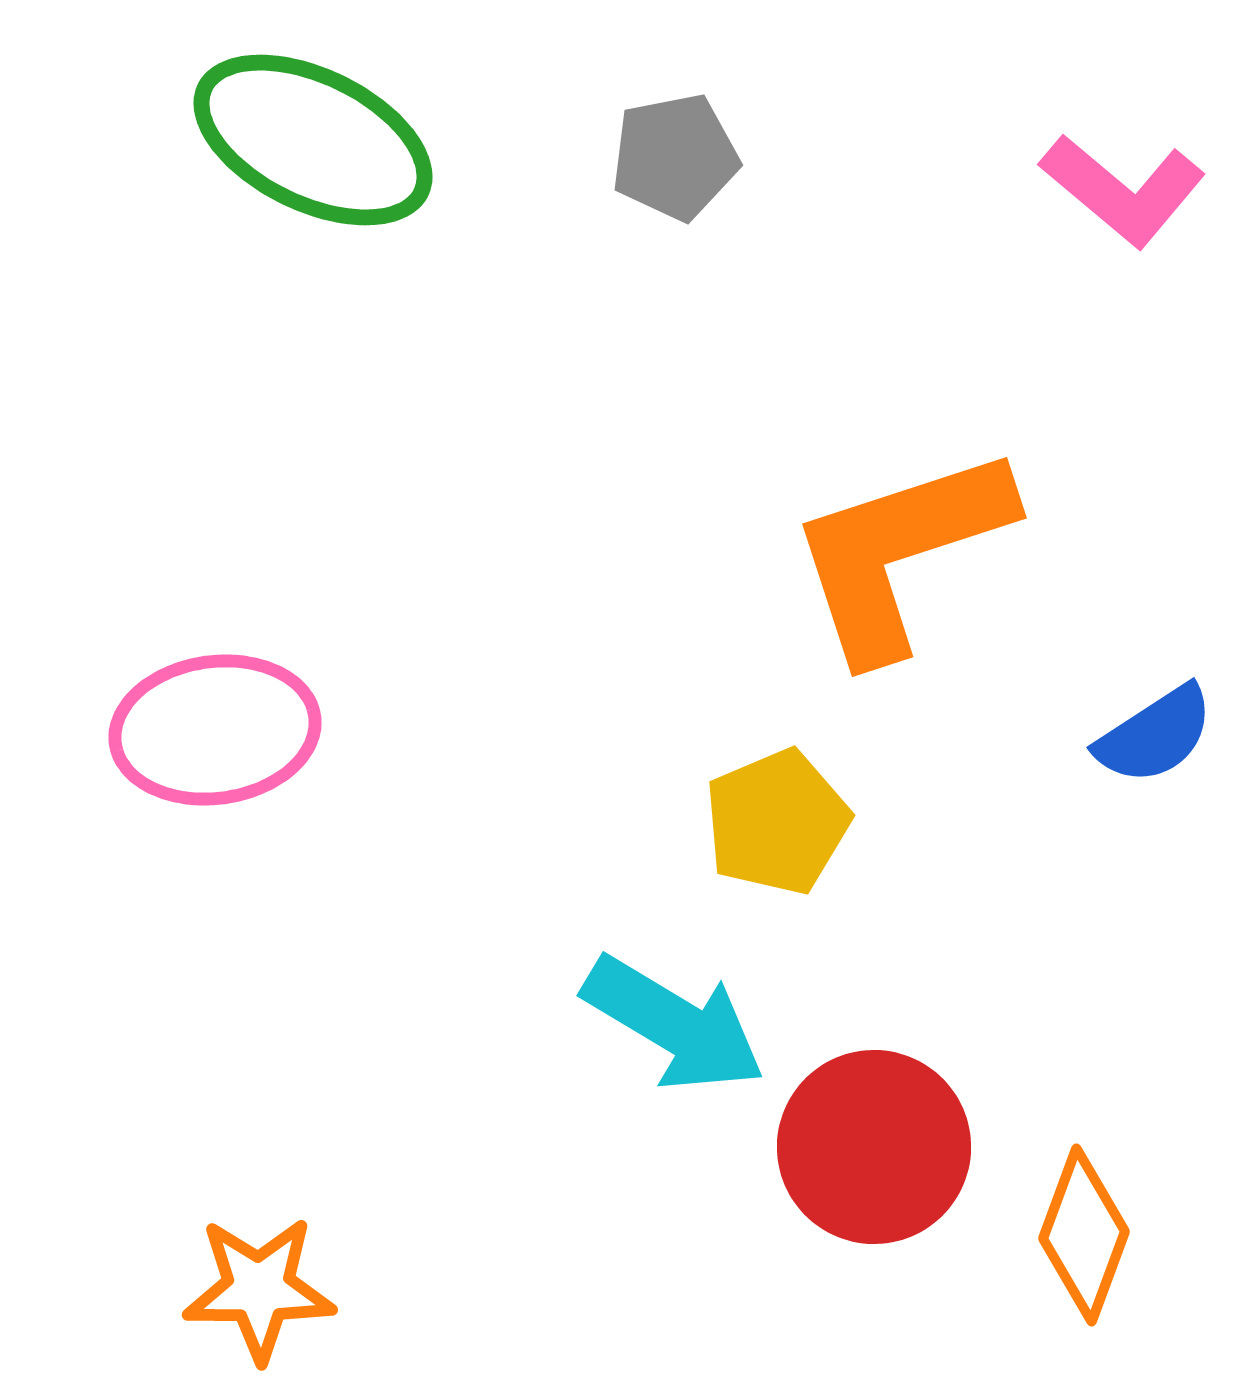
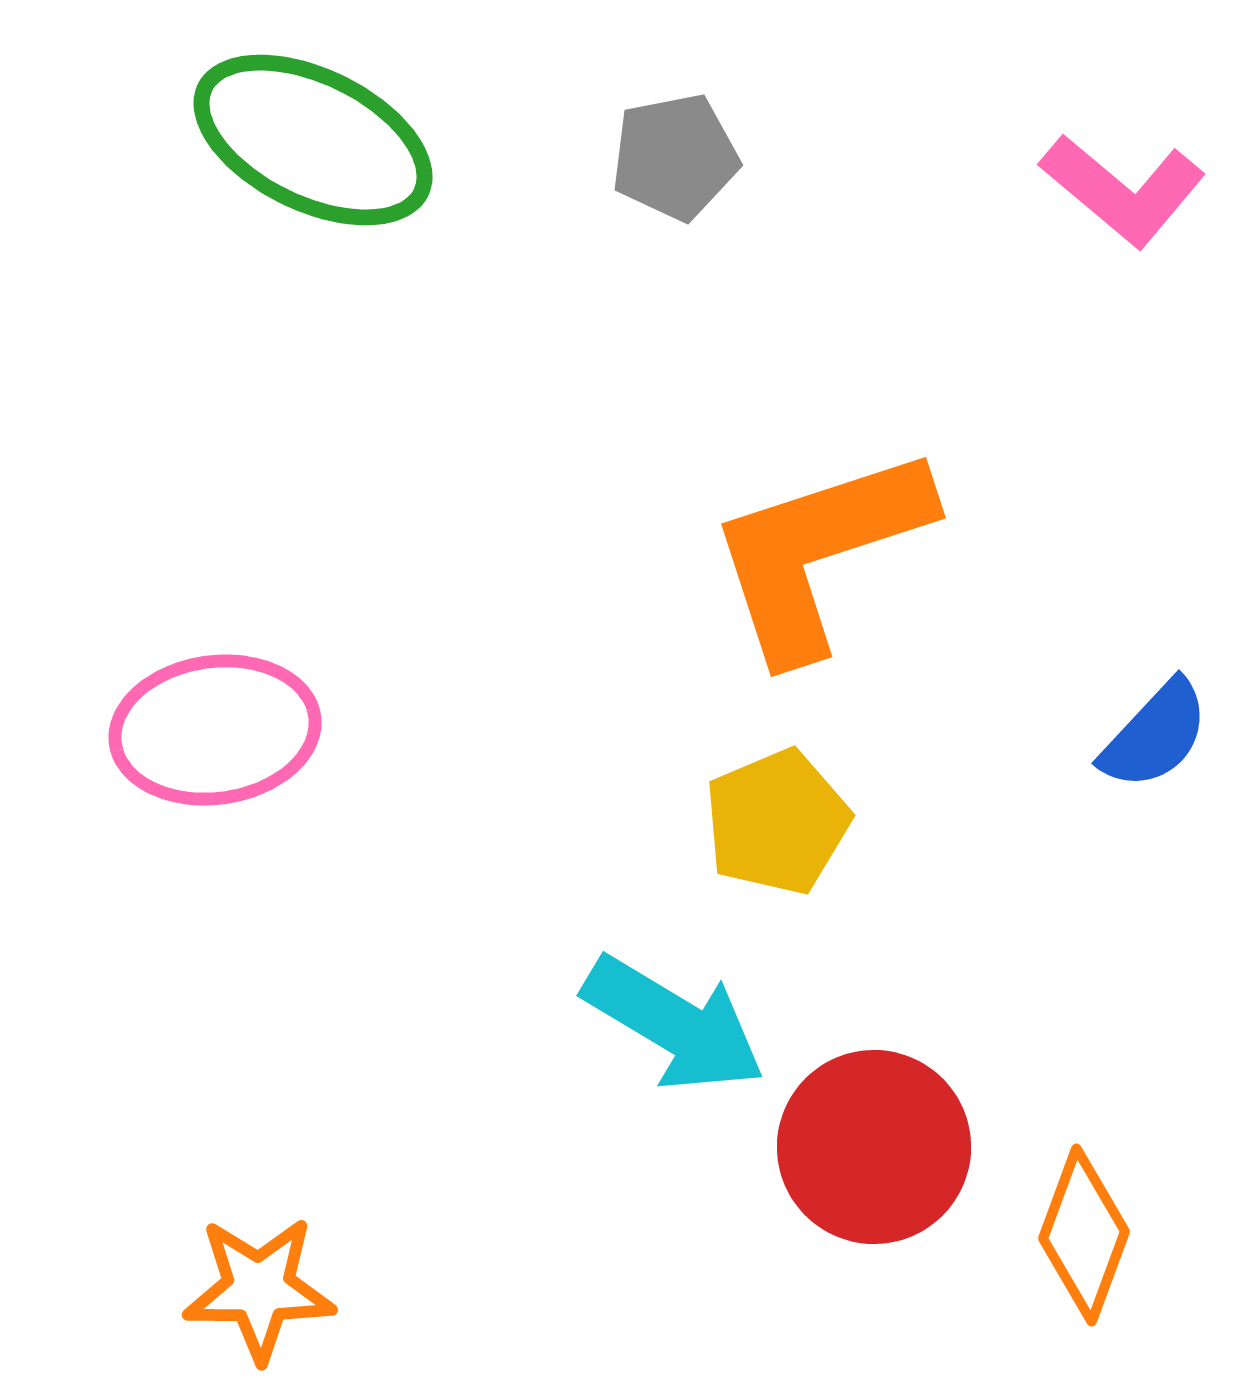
orange L-shape: moved 81 px left
blue semicircle: rotated 14 degrees counterclockwise
